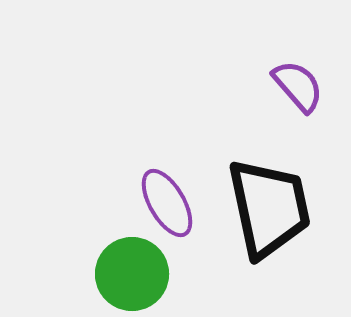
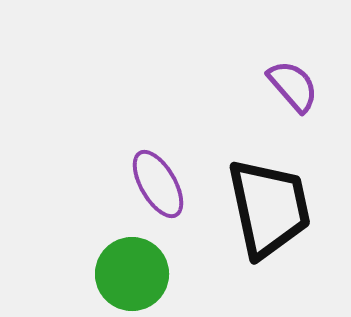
purple semicircle: moved 5 px left
purple ellipse: moved 9 px left, 19 px up
